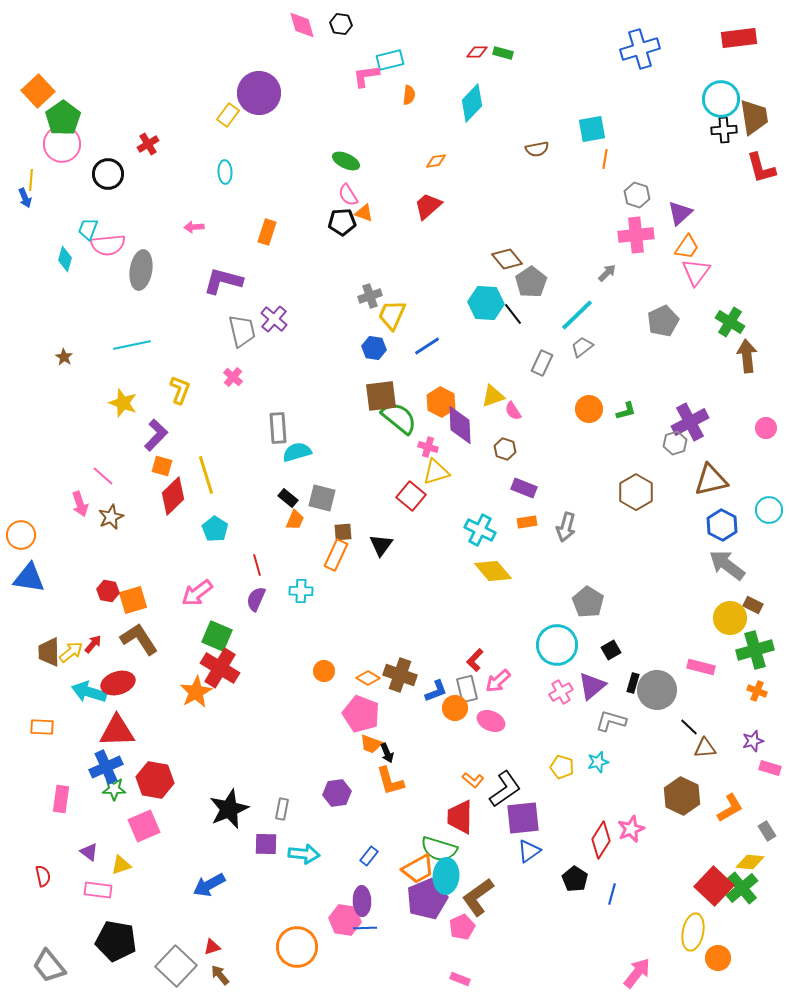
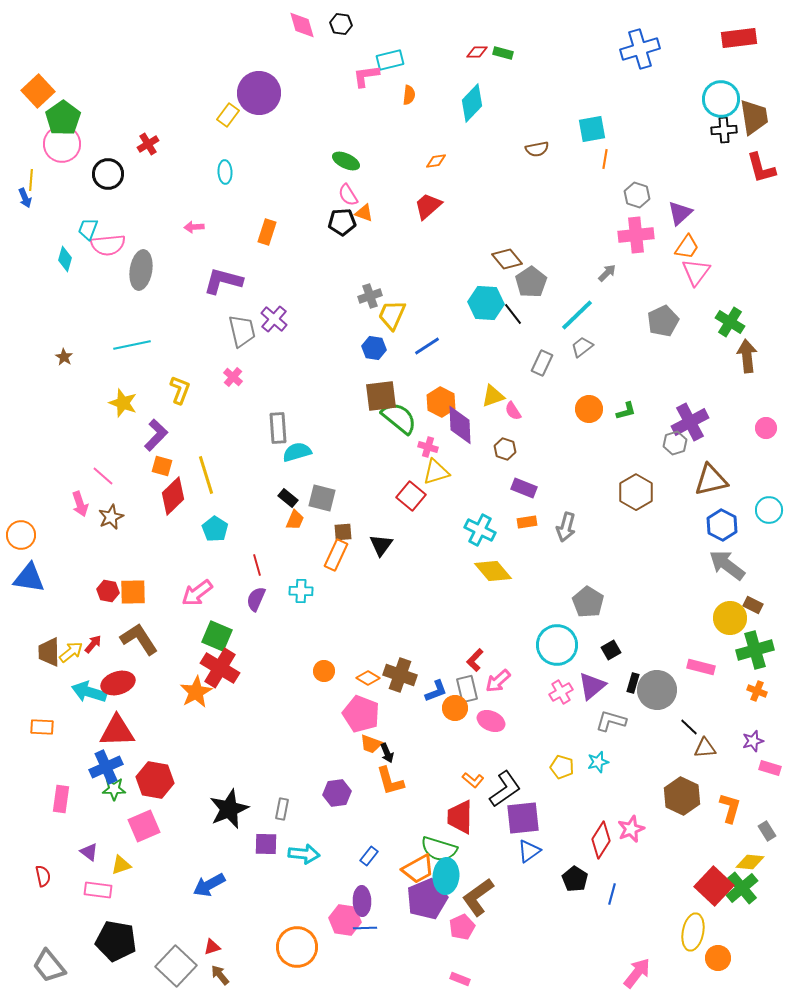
orange square at (133, 600): moved 8 px up; rotated 16 degrees clockwise
orange L-shape at (730, 808): rotated 44 degrees counterclockwise
